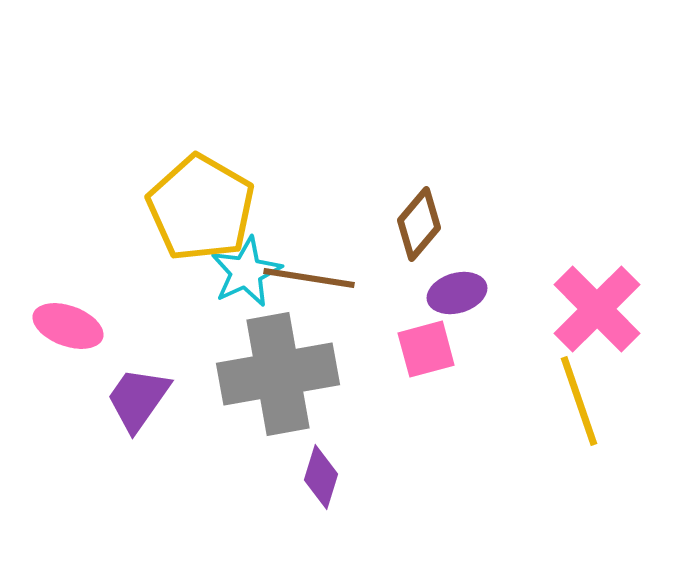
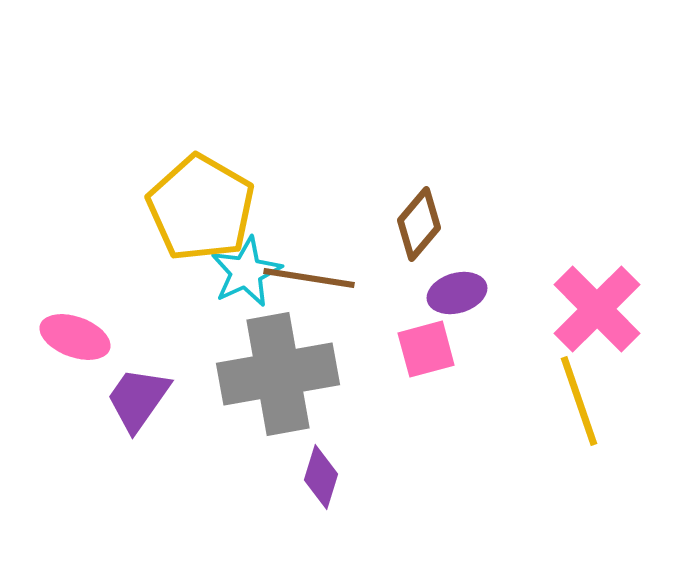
pink ellipse: moved 7 px right, 11 px down
